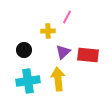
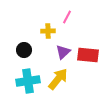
yellow arrow: rotated 45 degrees clockwise
